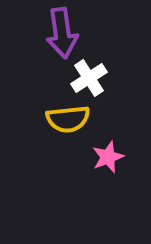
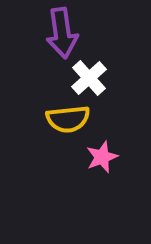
white cross: rotated 9 degrees counterclockwise
pink star: moved 6 px left
